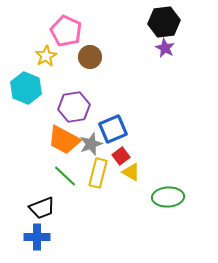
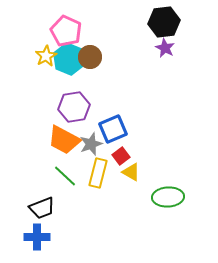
cyan hexagon: moved 43 px right, 29 px up
